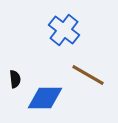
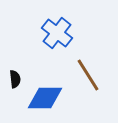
blue cross: moved 7 px left, 3 px down
brown line: rotated 28 degrees clockwise
